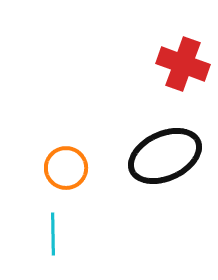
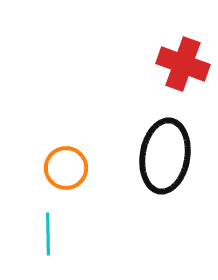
black ellipse: rotated 56 degrees counterclockwise
cyan line: moved 5 px left
